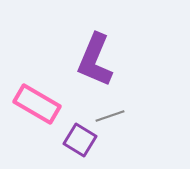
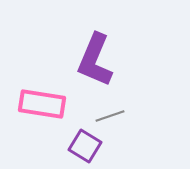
pink rectangle: moved 5 px right; rotated 21 degrees counterclockwise
purple square: moved 5 px right, 6 px down
